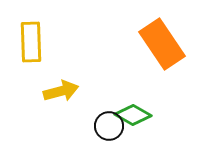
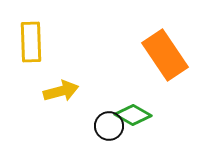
orange rectangle: moved 3 px right, 11 px down
